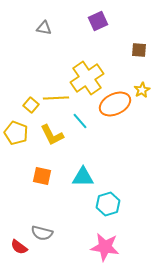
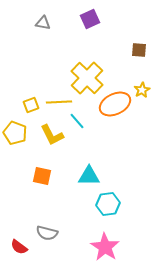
purple square: moved 8 px left, 2 px up
gray triangle: moved 1 px left, 5 px up
yellow cross: rotated 12 degrees counterclockwise
yellow line: moved 3 px right, 4 px down
yellow square: rotated 28 degrees clockwise
cyan line: moved 3 px left
yellow pentagon: moved 1 px left
cyan triangle: moved 6 px right, 1 px up
cyan hexagon: rotated 10 degrees clockwise
gray semicircle: moved 5 px right
pink star: rotated 24 degrees clockwise
